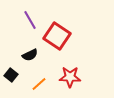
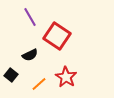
purple line: moved 3 px up
red star: moved 4 px left; rotated 30 degrees clockwise
